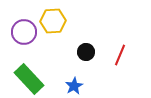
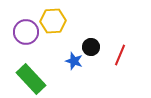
purple circle: moved 2 px right
black circle: moved 5 px right, 5 px up
green rectangle: moved 2 px right
blue star: moved 25 px up; rotated 24 degrees counterclockwise
